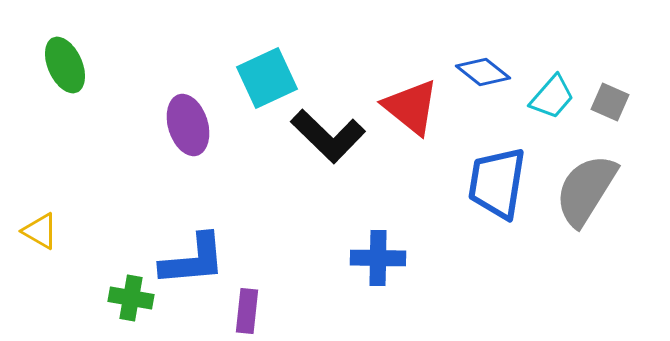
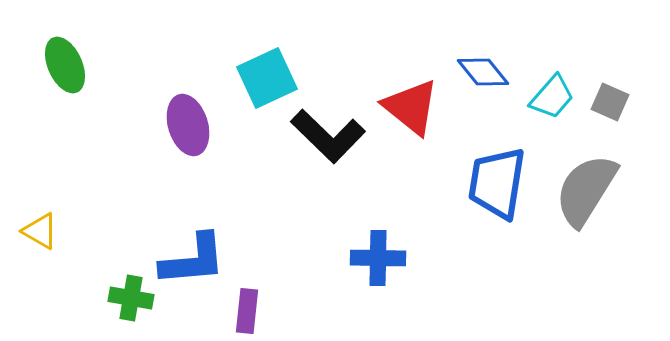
blue diamond: rotated 12 degrees clockwise
